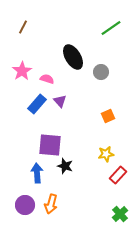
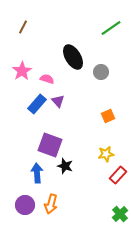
purple triangle: moved 2 px left
purple square: rotated 15 degrees clockwise
